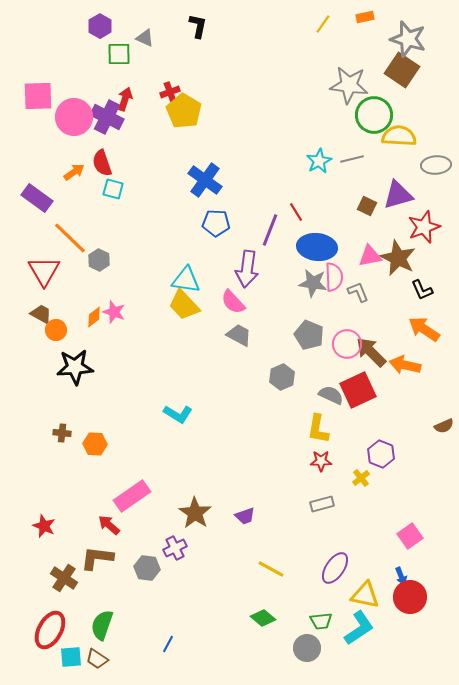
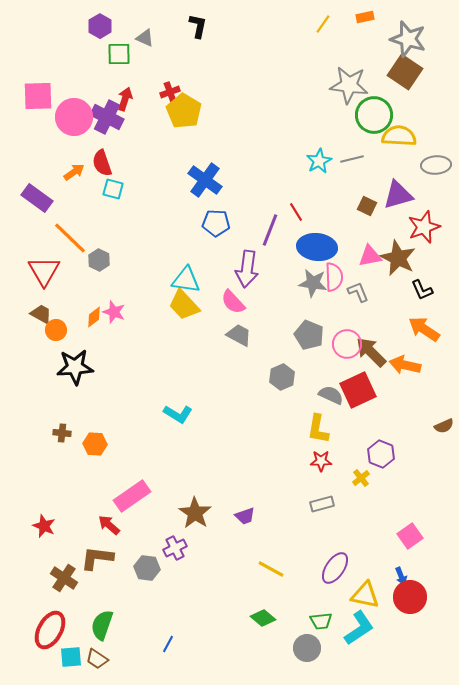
brown square at (402, 70): moved 3 px right, 2 px down
